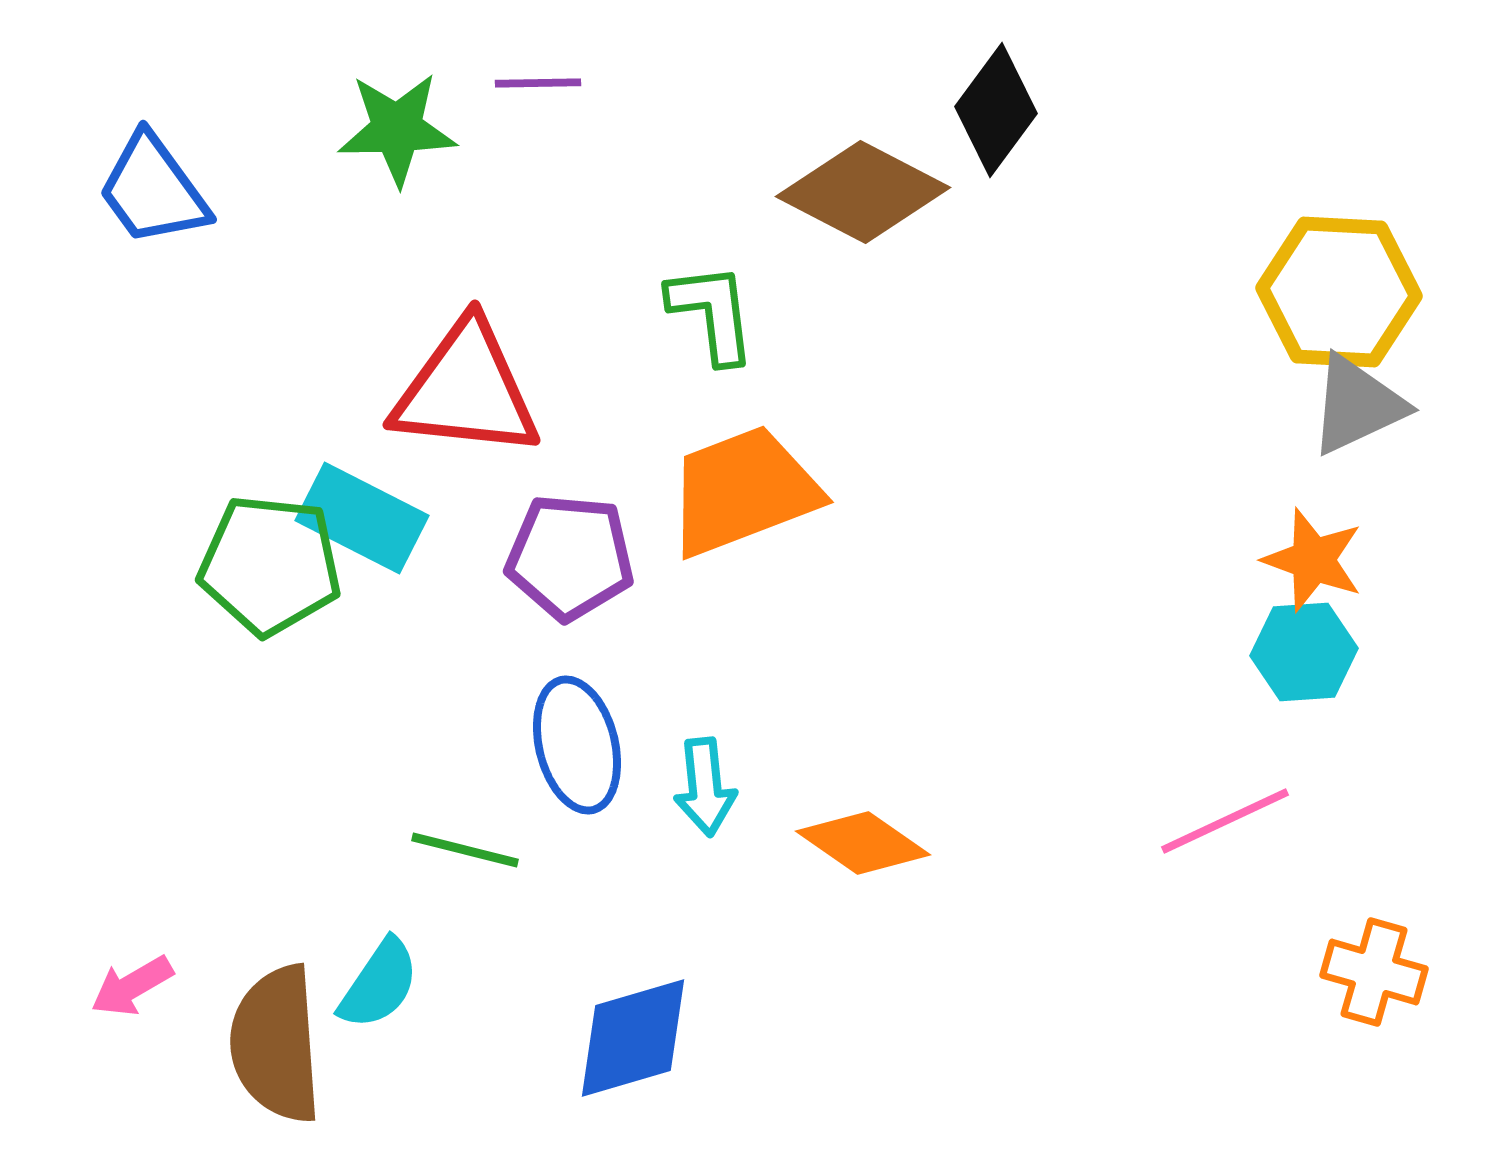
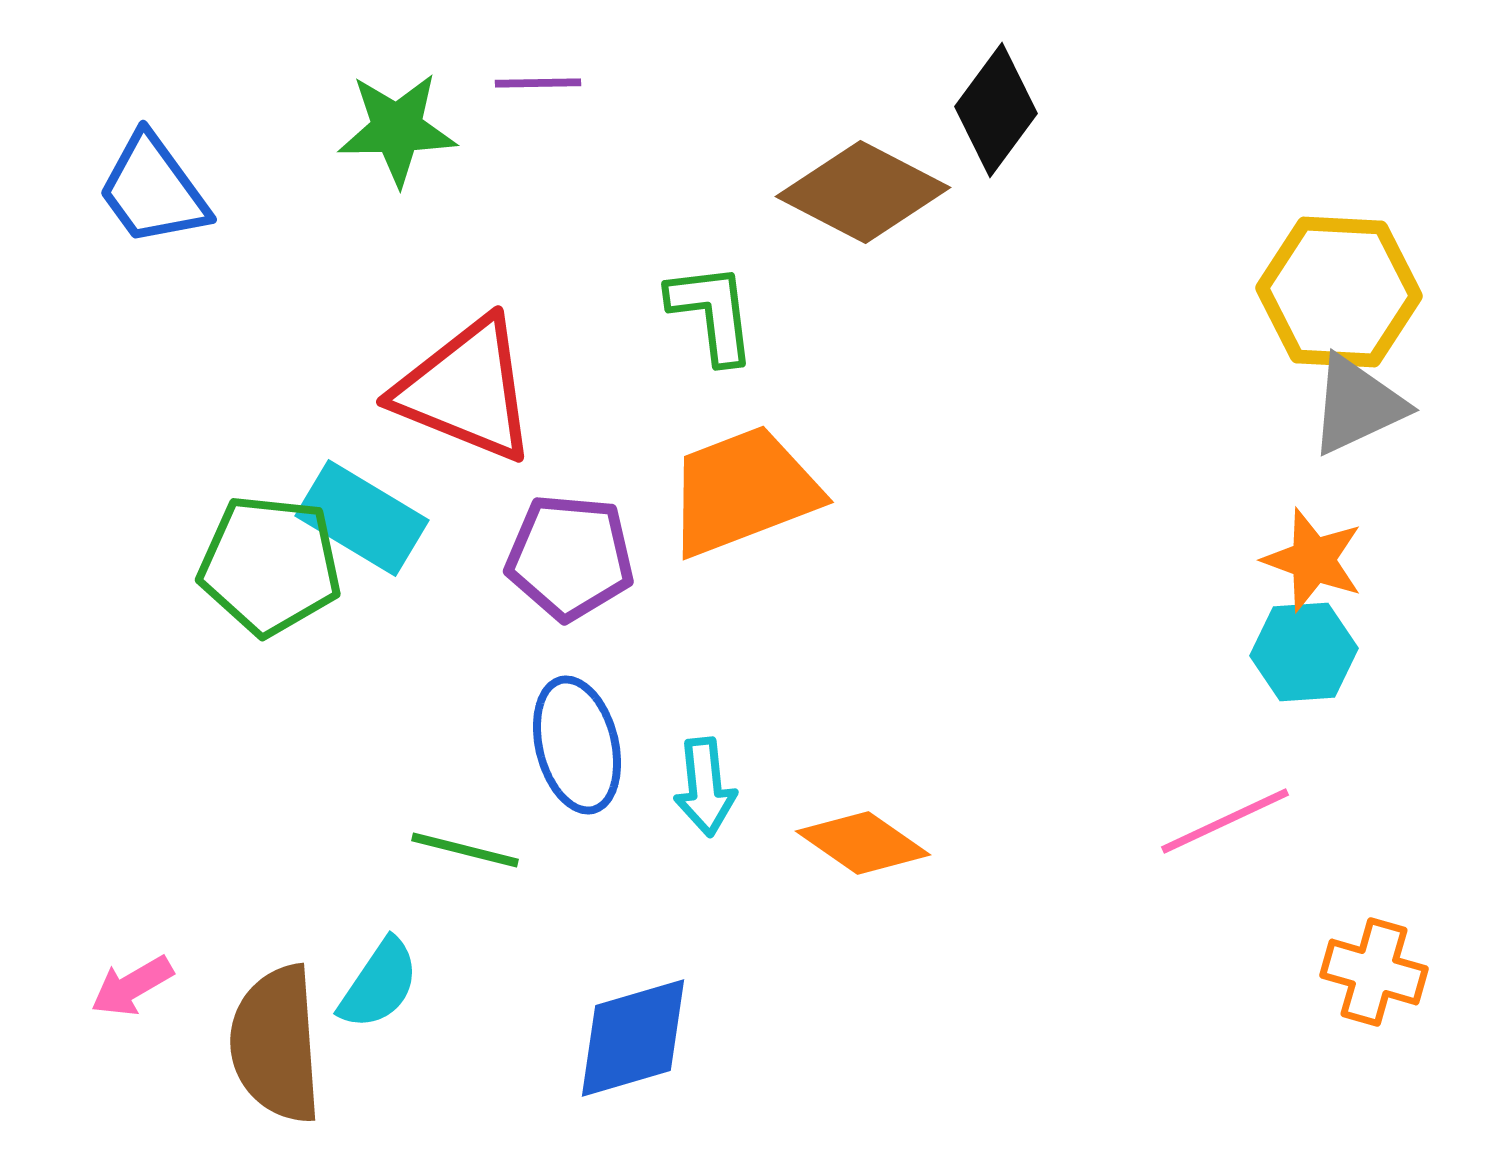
red triangle: rotated 16 degrees clockwise
cyan rectangle: rotated 4 degrees clockwise
